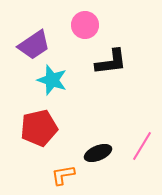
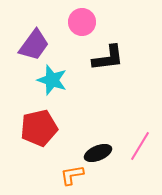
pink circle: moved 3 px left, 3 px up
purple trapezoid: rotated 20 degrees counterclockwise
black L-shape: moved 3 px left, 4 px up
pink line: moved 2 px left
orange L-shape: moved 9 px right
